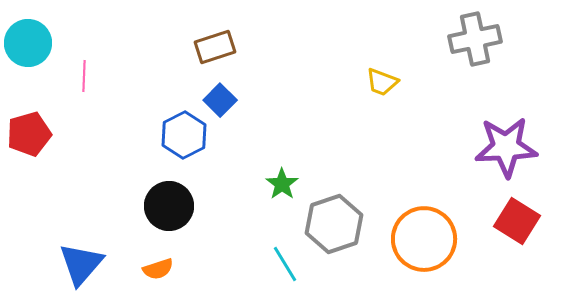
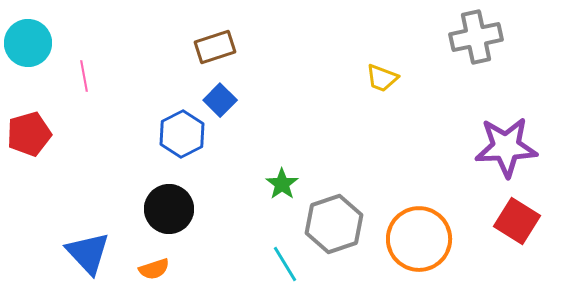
gray cross: moved 1 px right, 2 px up
pink line: rotated 12 degrees counterclockwise
yellow trapezoid: moved 4 px up
blue hexagon: moved 2 px left, 1 px up
black circle: moved 3 px down
orange circle: moved 5 px left
blue triangle: moved 7 px right, 11 px up; rotated 24 degrees counterclockwise
orange semicircle: moved 4 px left
